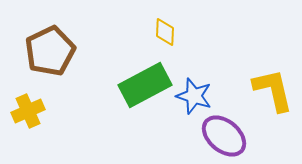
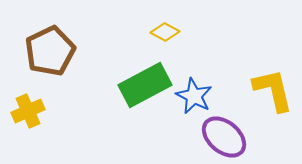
yellow diamond: rotated 64 degrees counterclockwise
blue star: rotated 9 degrees clockwise
purple ellipse: moved 1 px down
